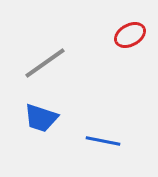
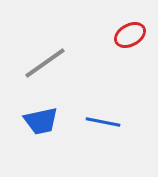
blue trapezoid: moved 3 px down; rotated 30 degrees counterclockwise
blue line: moved 19 px up
